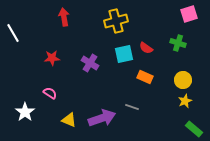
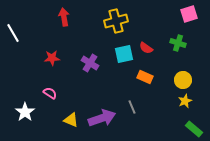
gray line: rotated 48 degrees clockwise
yellow triangle: moved 2 px right
